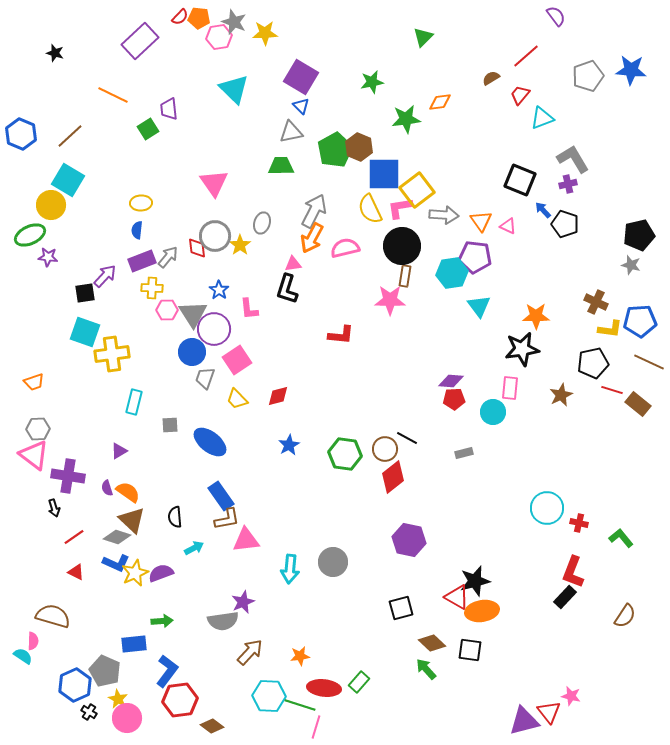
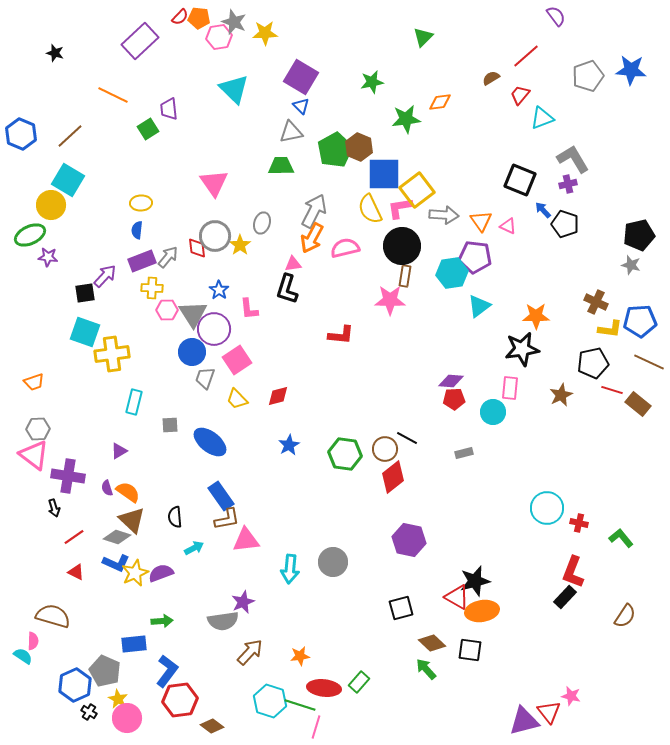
cyan triangle at (479, 306): rotated 30 degrees clockwise
cyan hexagon at (269, 696): moved 1 px right, 5 px down; rotated 16 degrees clockwise
